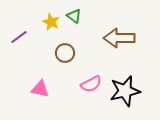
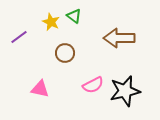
pink semicircle: moved 2 px right, 1 px down
